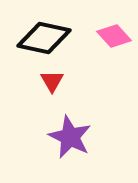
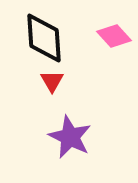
black diamond: rotated 74 degrees clockwise
